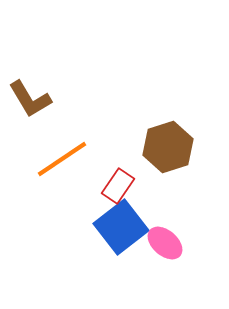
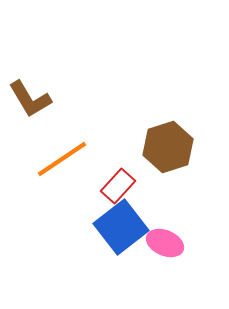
red rectangle: rotated 8 degrees clockwise
pink ellipse: rotated 18 degrees counterclockwise
